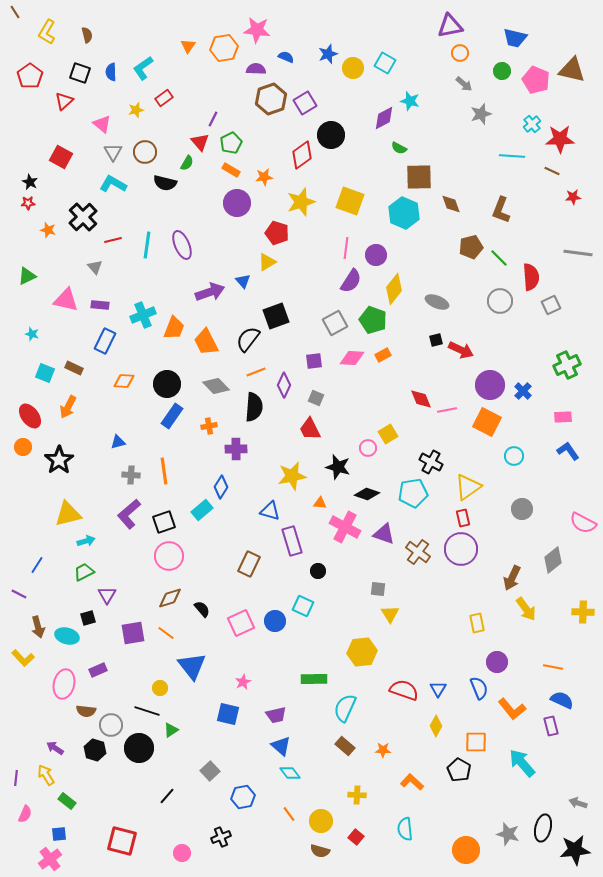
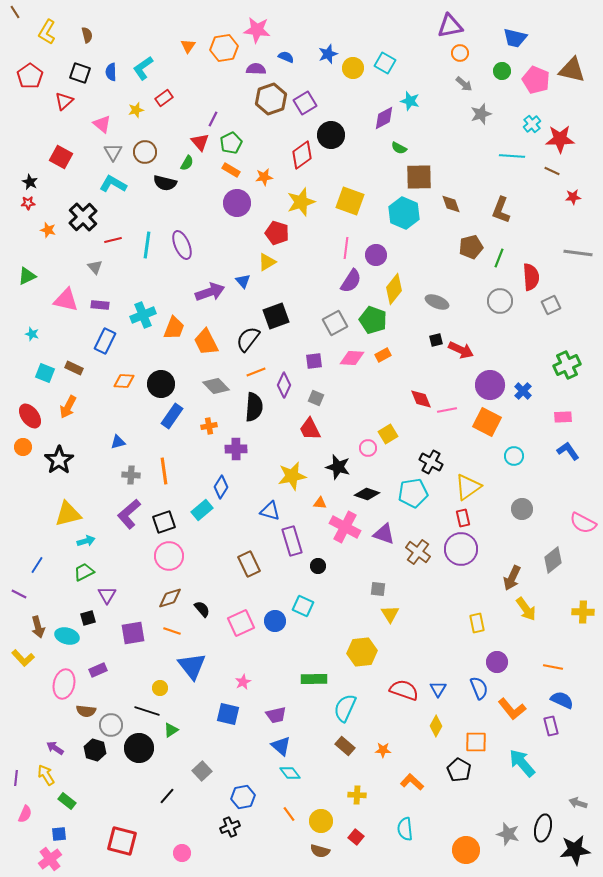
green line at (499, 258): rotated 66 degrees clockwise
black circle at (167, 384): moved 6 px left
brown rectangle at (249, 564): rotated 50 degrees counterclockwise
black circle at (318, 571): moved 5 px up
orange line at (166, 633): moved 6 px right, 2 px up; rotated 18 degrees counterclockwise
gray square at (210, 771): moved 8 px left
black cross at (221, 837): moved 9 px right, 10 px up
